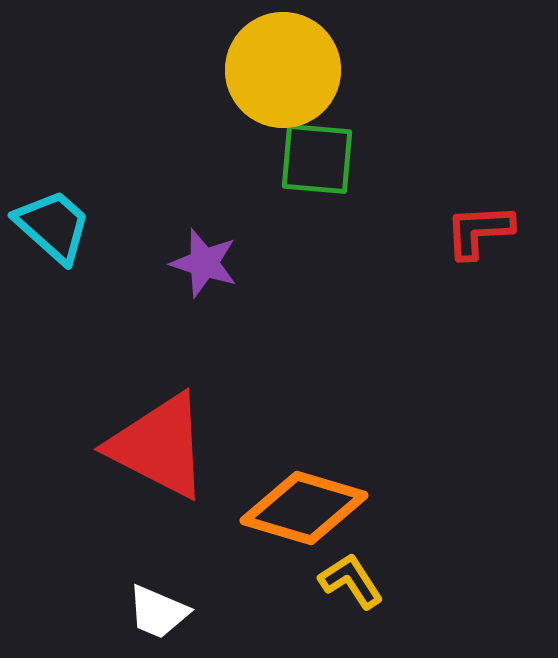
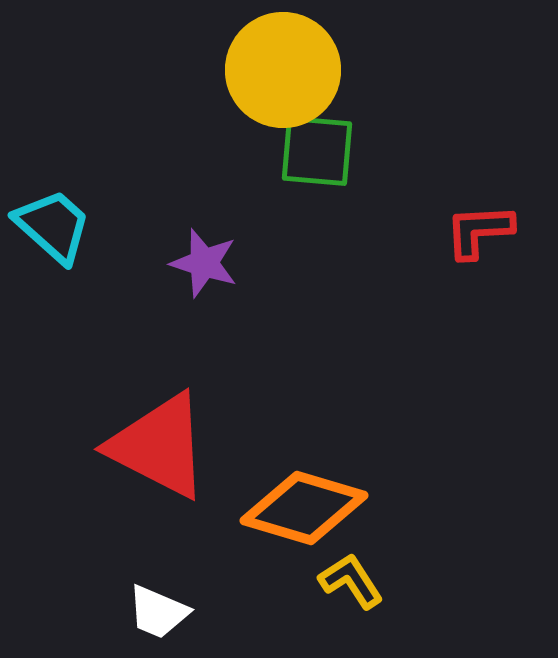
green square: moved 8 px up
